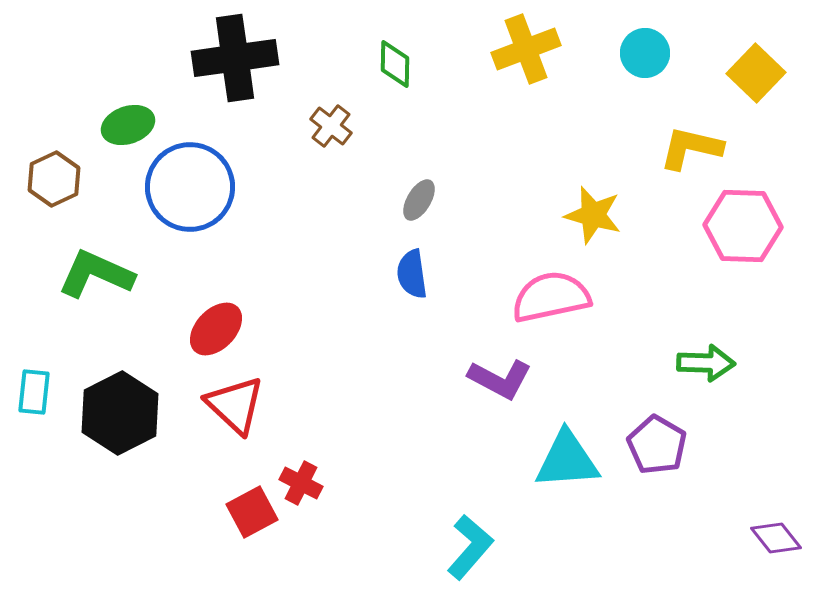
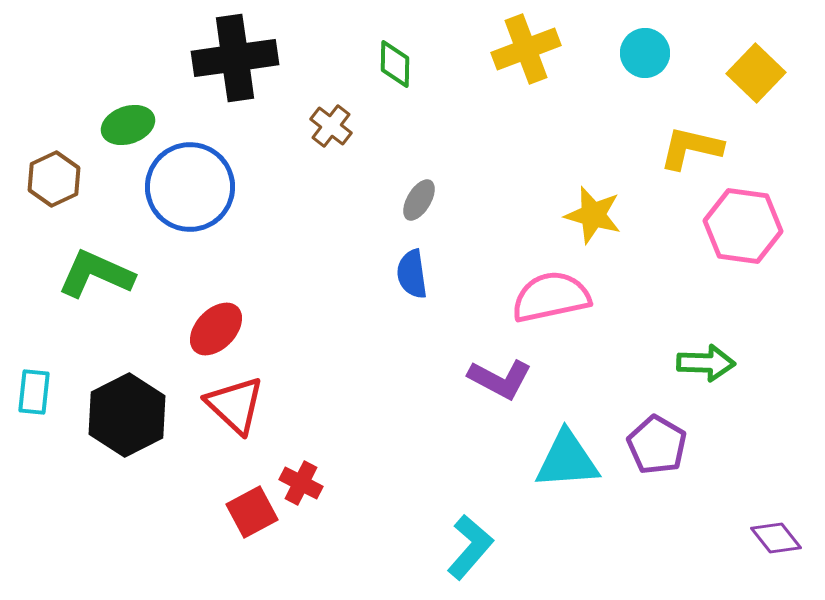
pink hexagon: rotated 6 degrees clockwise
black hexagon: moved 7 px right, 2 px down
